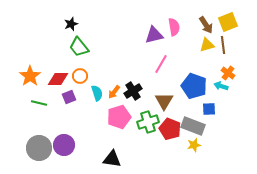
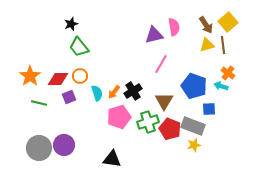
yellow square: rotated 18 degrees counterclockwise
